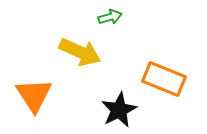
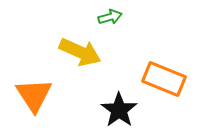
black star: rotated 9 degrees counterclockwise
